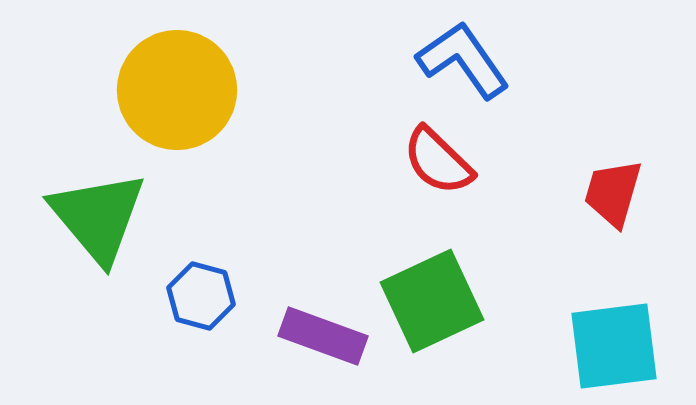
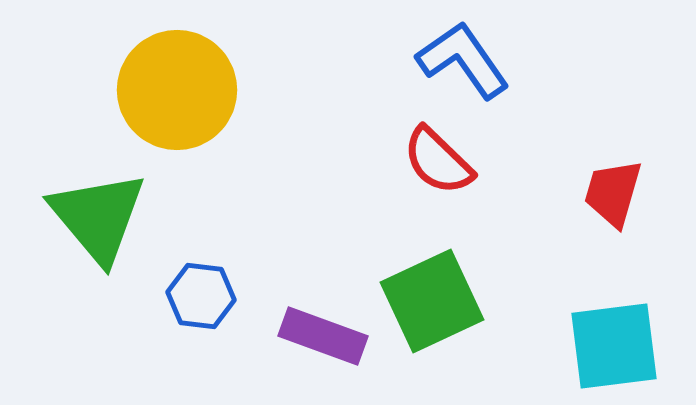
blue hexagon: rotated 8 degrees counterclockwise
